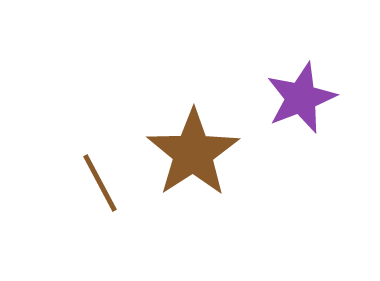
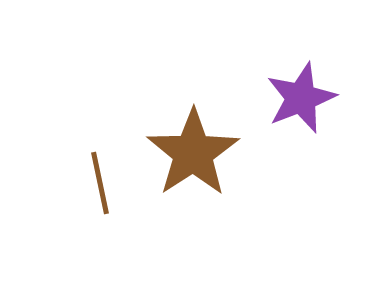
brown line: rotated 16 degrees clockwise
